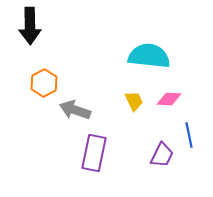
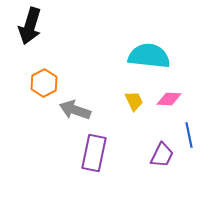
black arrow: rotated 18 degrees clockwise
